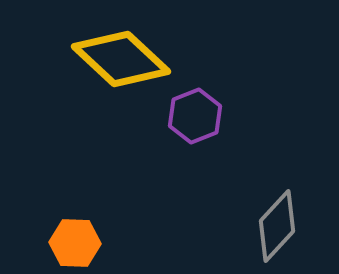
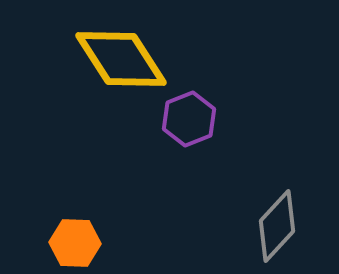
yellow diamond: rotated 14 degrees clockwise
purple hexagon: moved 6 px left, 3 px down
